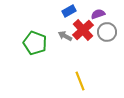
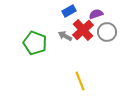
purple semicircle: moved 2 px left
